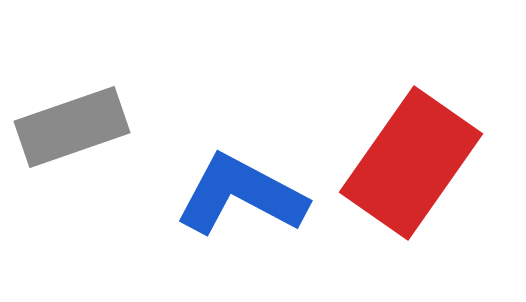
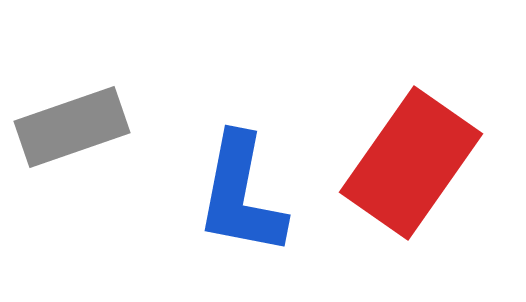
blue L-shape: rotated 107 degrees counterclockwise
